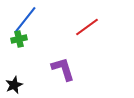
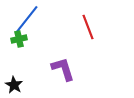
blue line: moved 2 px right, 1 px up
red line: moved 1 px right; rotated 75 degrees counterclockwise
black star: rotated 18 degrees counterclockwise
